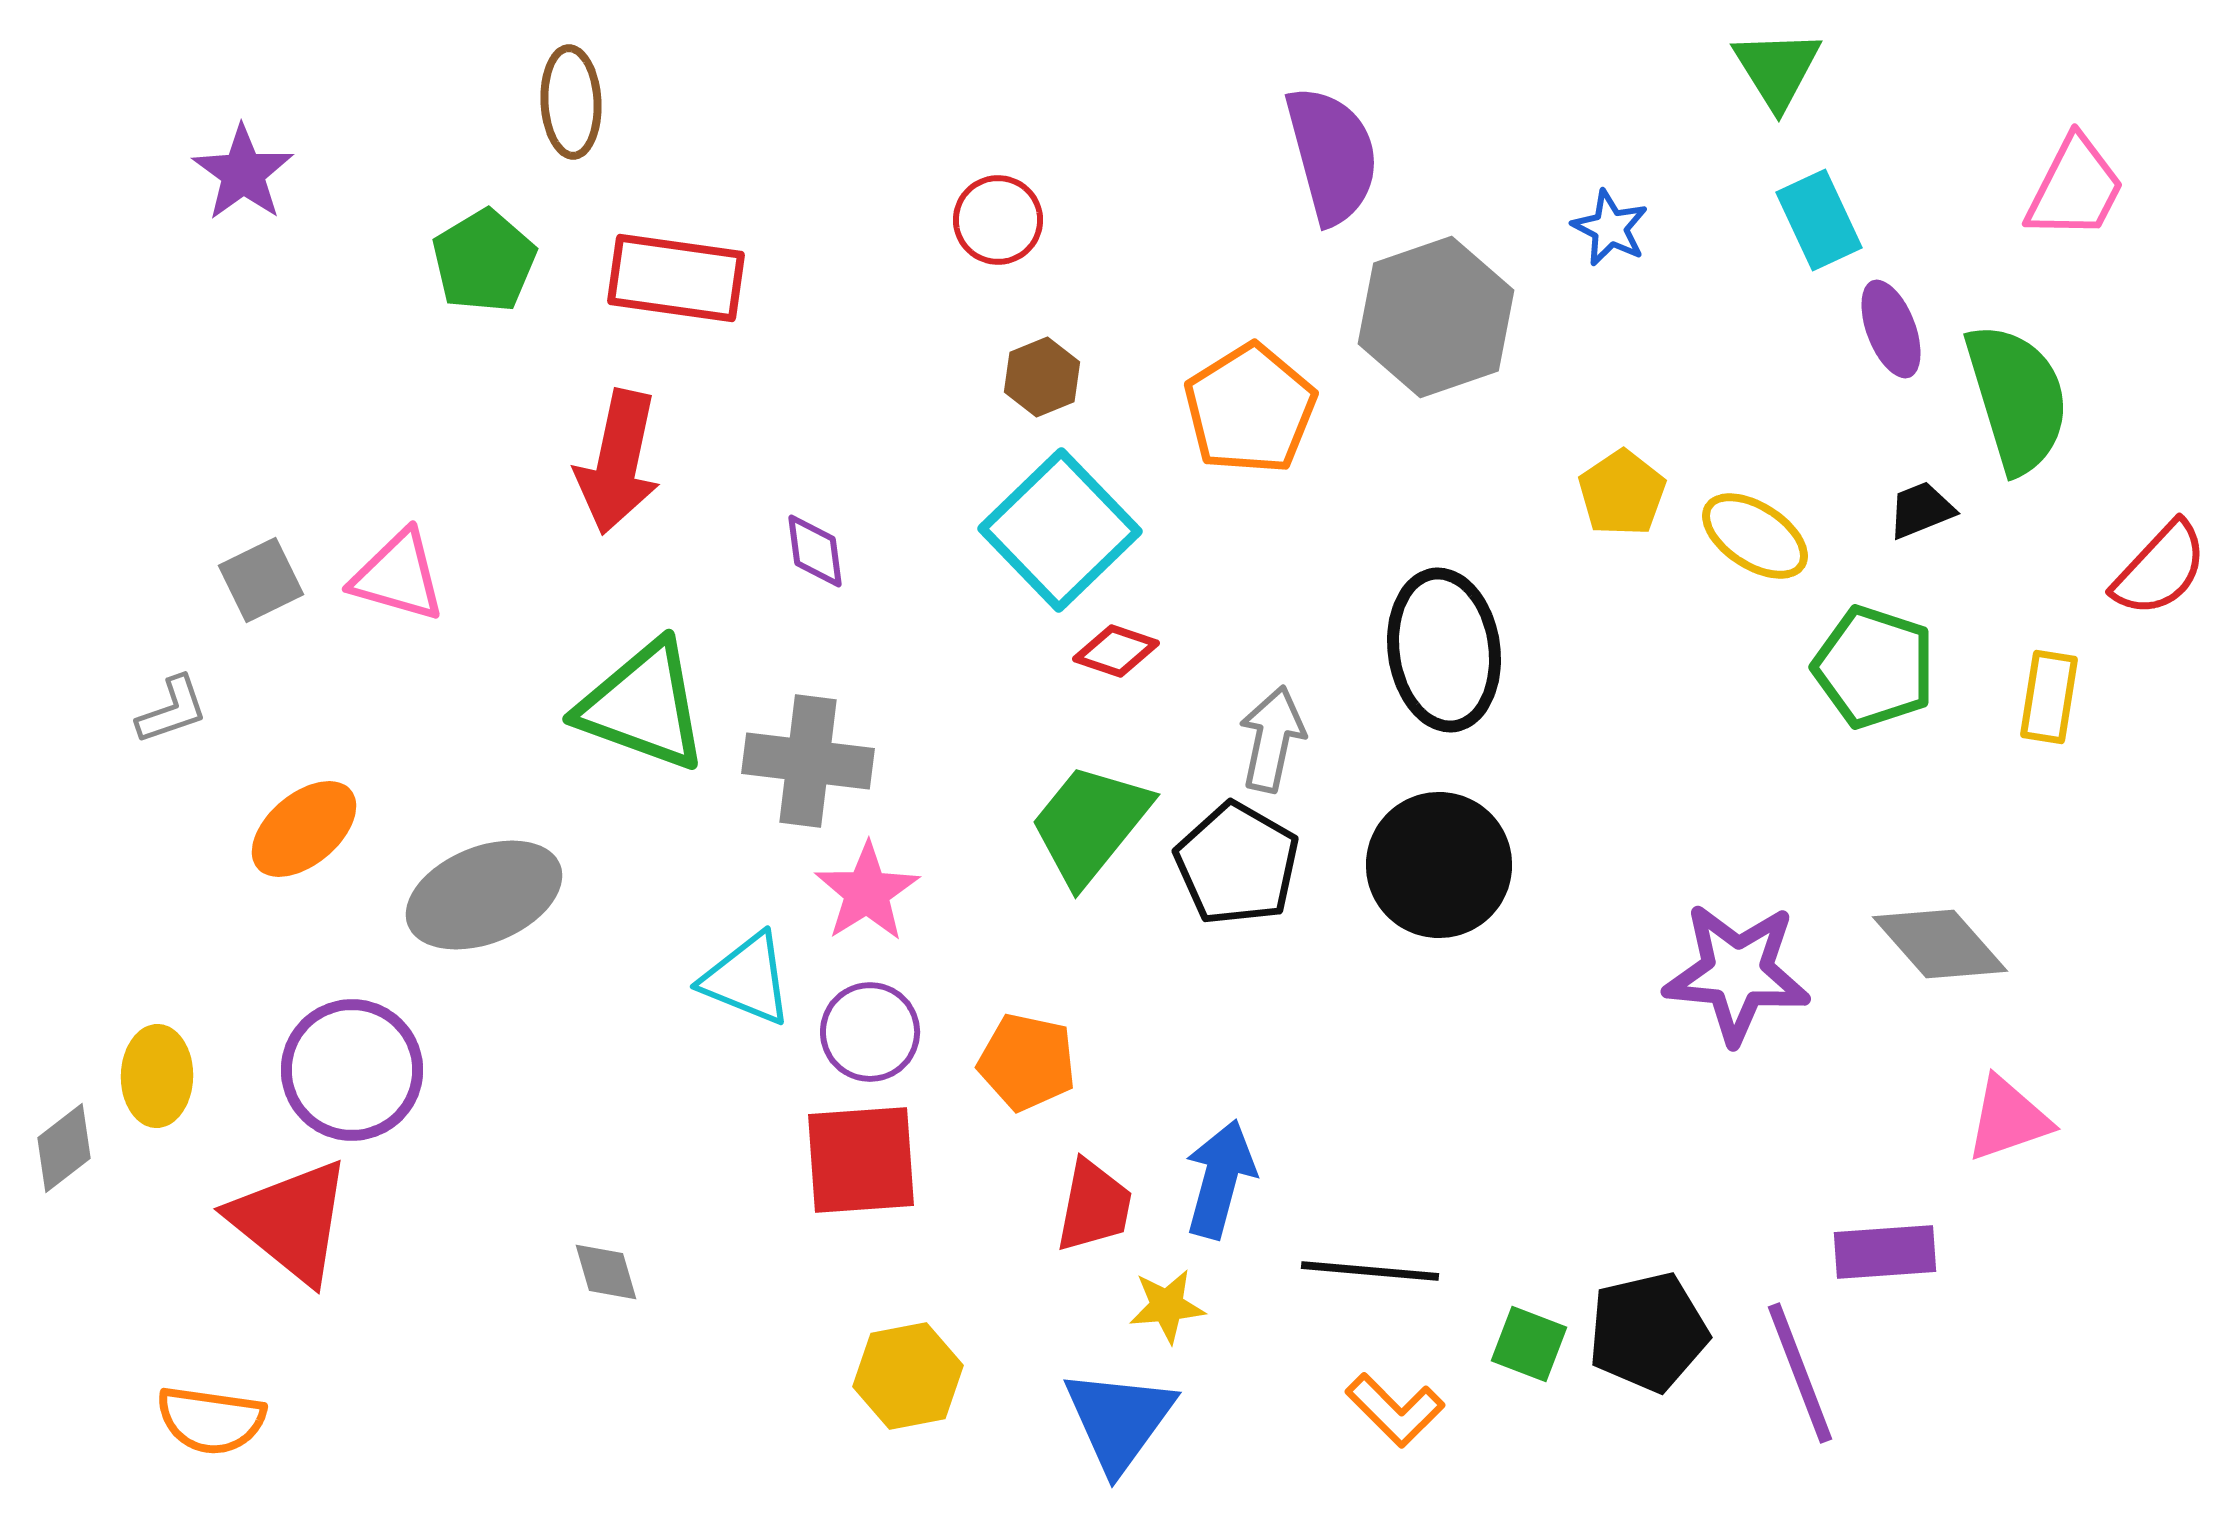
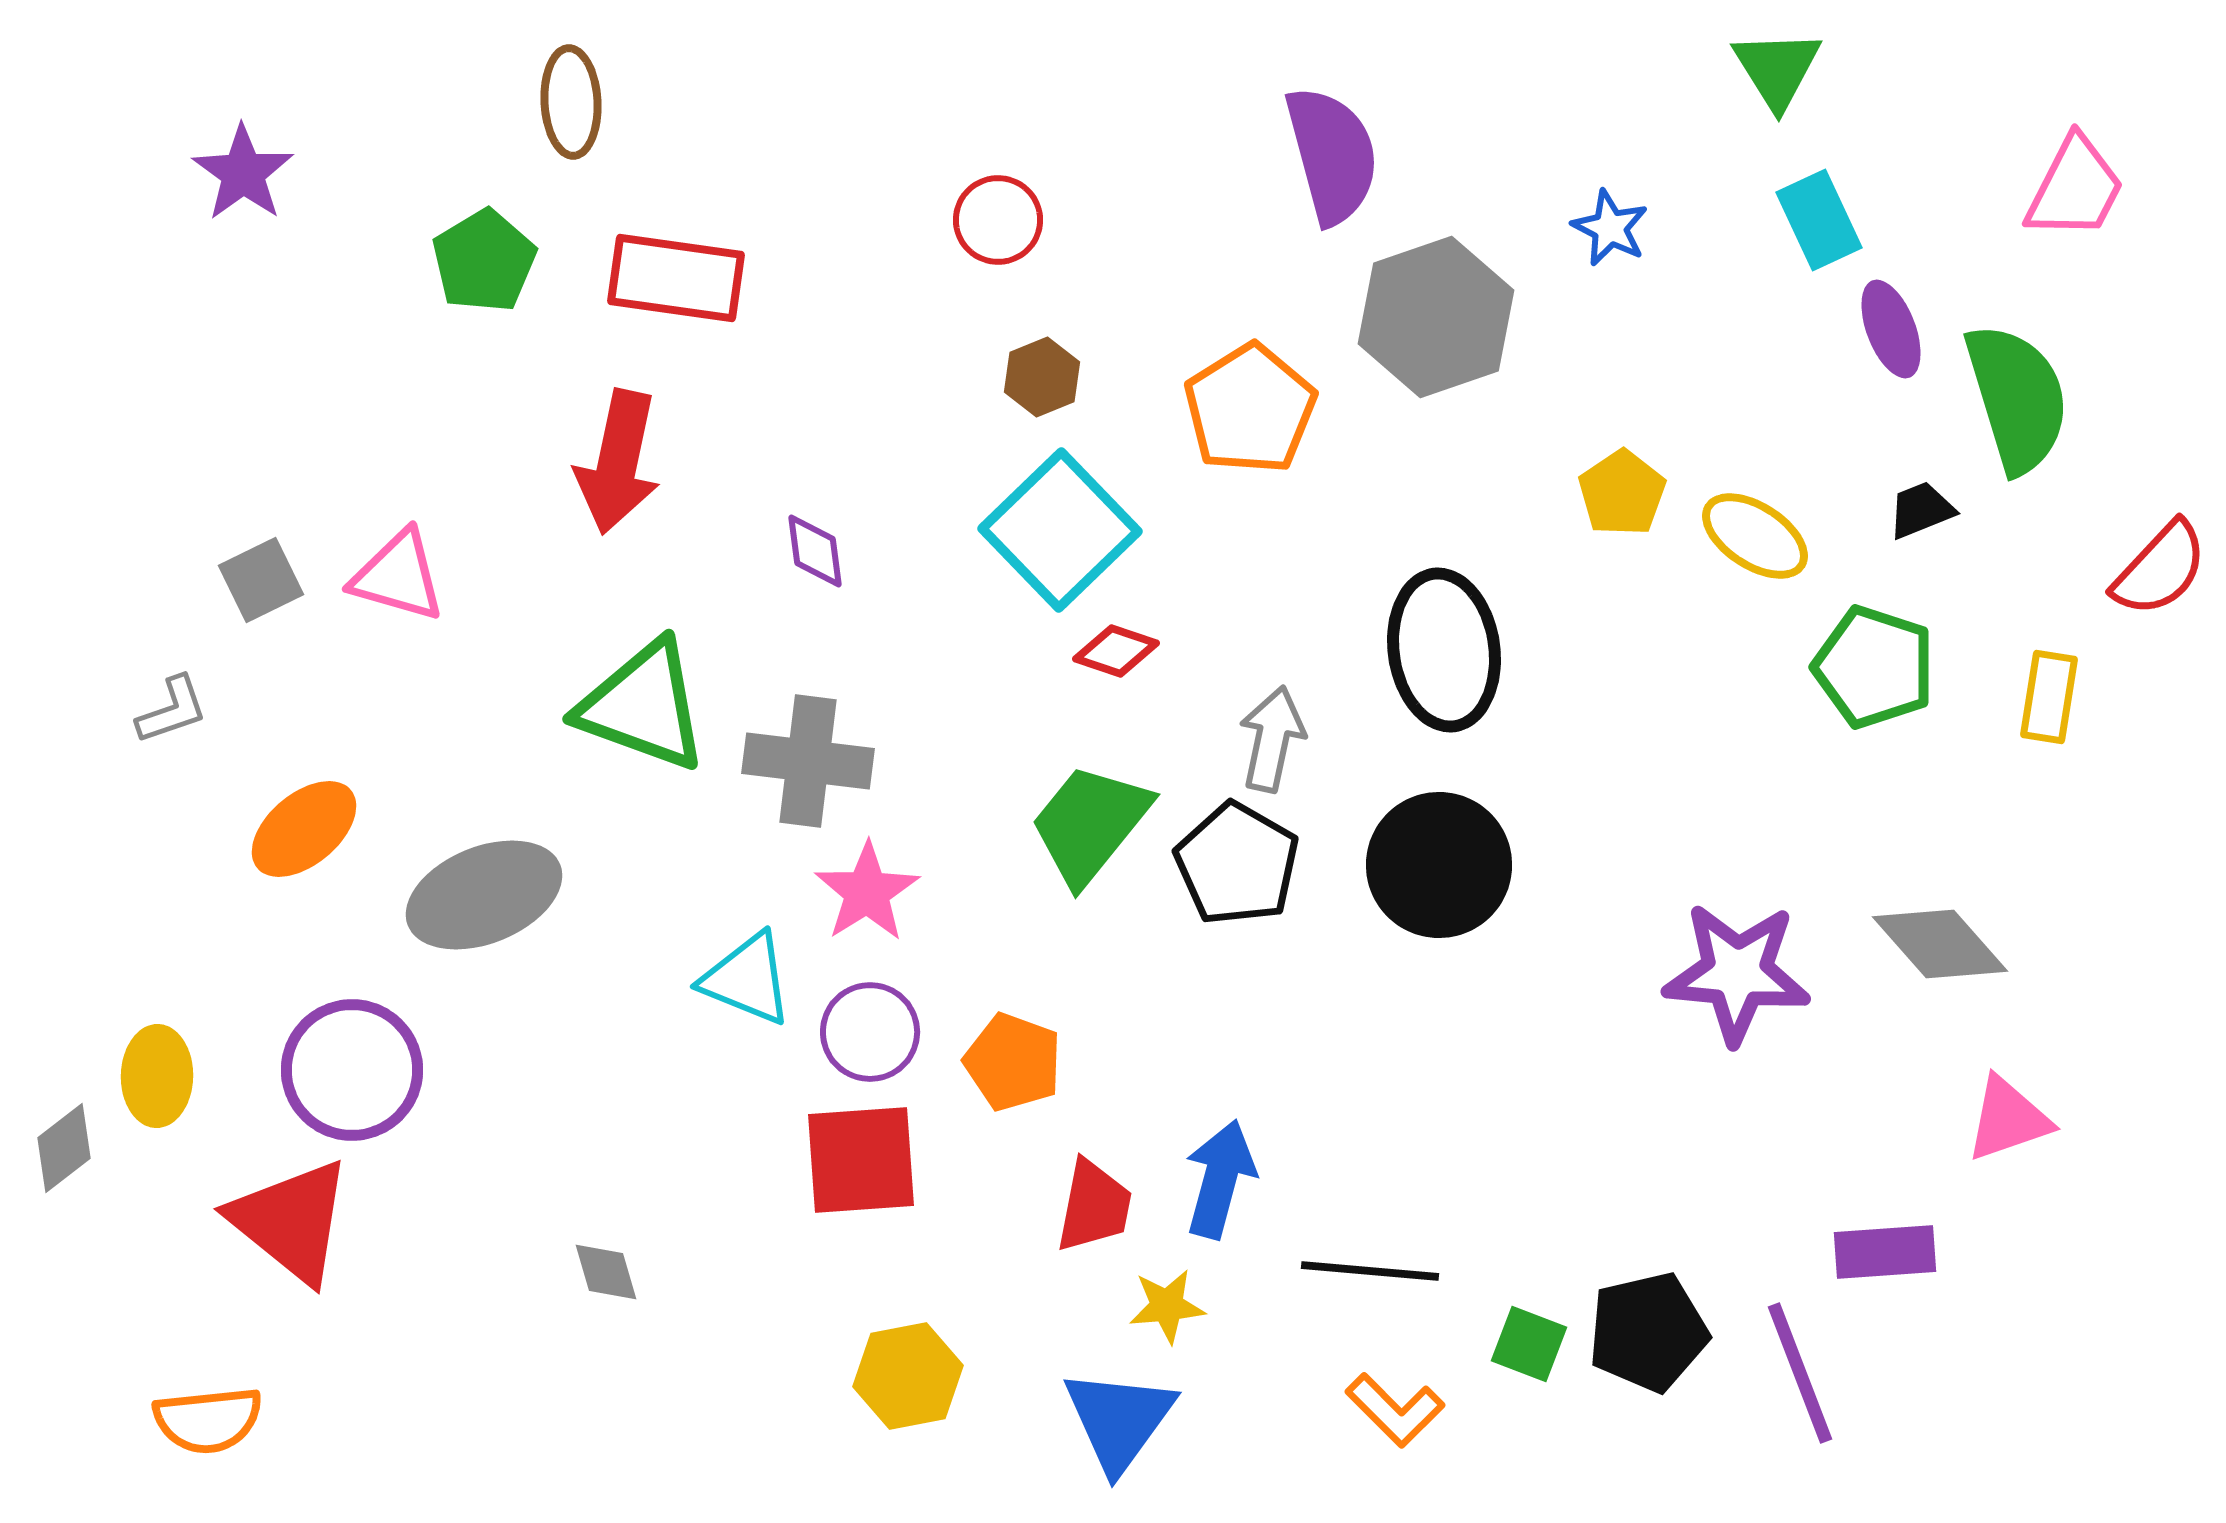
orange pentagon at (1027, 1062): moved 14 px left; rotated 8 degrees clockwise
orange semicircle at (211, 1420): moved 3 px left; rotated 14 degrees counterclockwise
